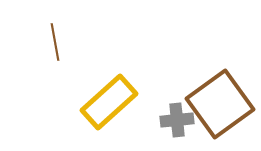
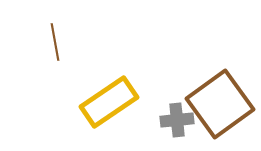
yellow rectangle: rotated 8 degrees clockwise
